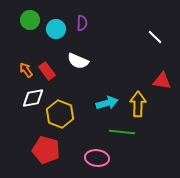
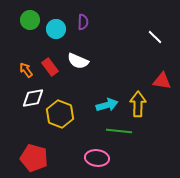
purple semicircle: moved 1 px right, 1 px up
red rectangle: moved 3 px right, 4 px up
cyan arrow: moved 2 px down
green line: moved 3 px left, 1 px up
red pentagon: moved 12 px left, 8 px down
